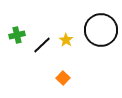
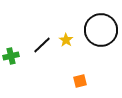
green cross: moved 6 px left, 21 px down
orange square: moved 17 px right, 3 px down; rotated 32 degrees clockwise
